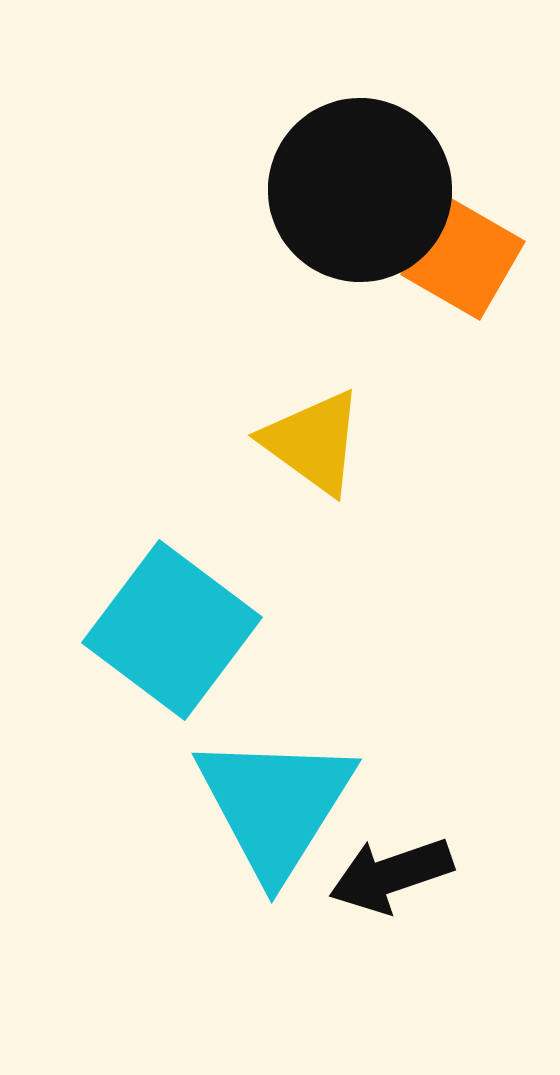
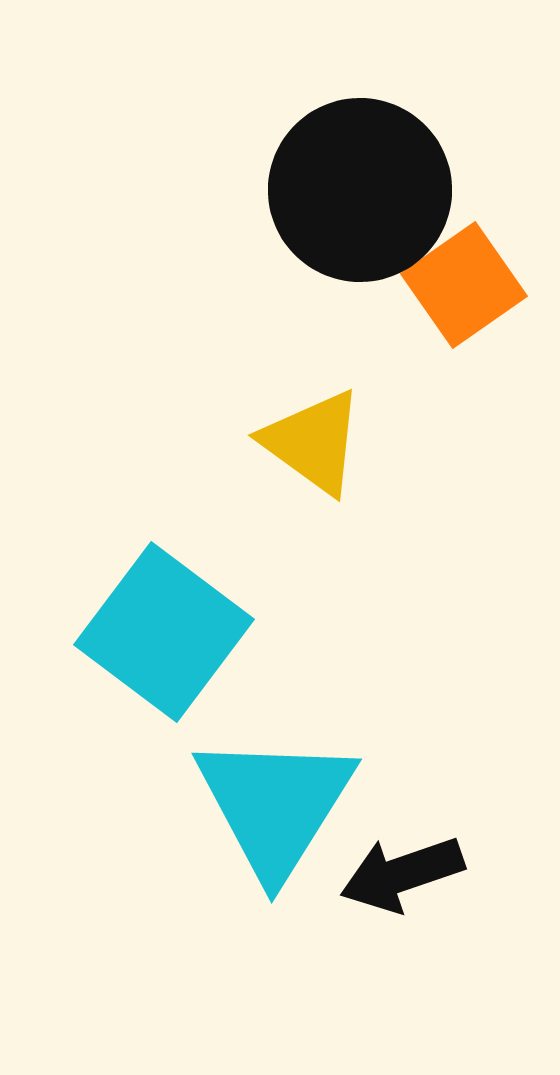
orange square: moved 1 px right, 27 px down; rotated 25 degrees clockwise
cyan square: moved 8 px left, 2 px down
black arrow: moved 11 px right, 1 px up
